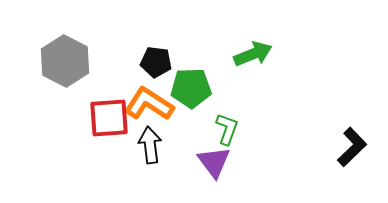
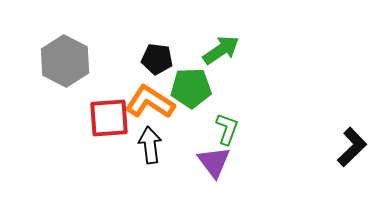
green arrow: moved 32 px left, 4 px up; rotated 12 degrees counterclockwise
black pentagon: moved 1 px right, 3 px up
orange L-shape: moved 1 px right, 2 px up
